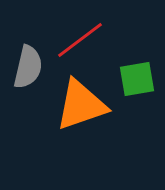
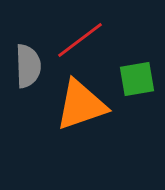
gray semicircle: moved 1 px up; rotated 15 degrees counterclockwise
